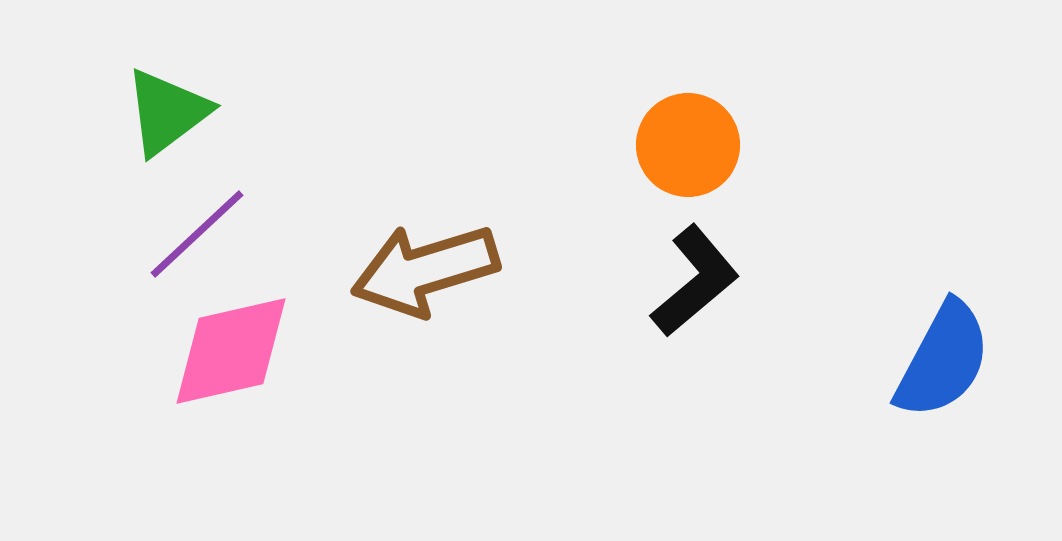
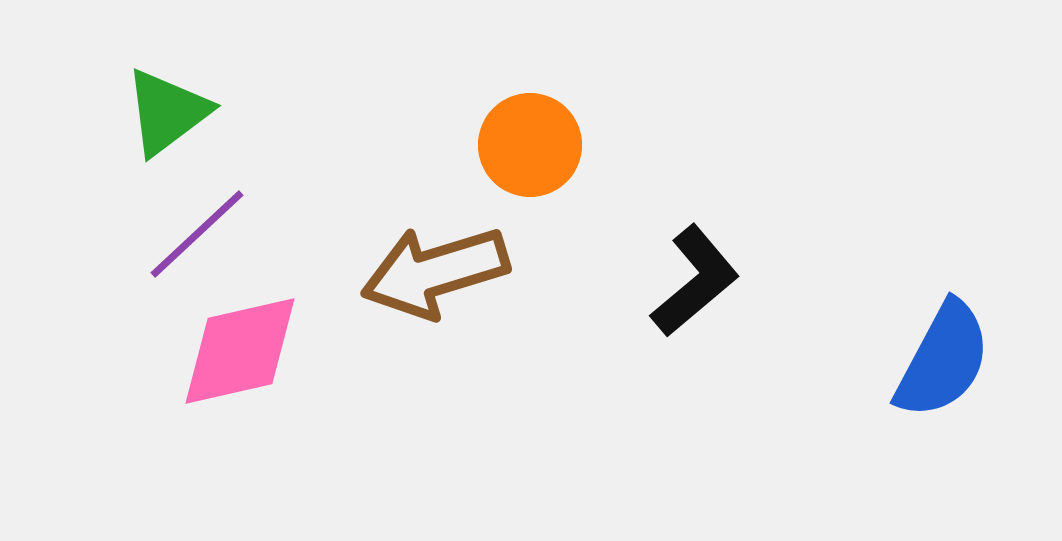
orange circle: moved 158 px left
brown arrow: moved 10 px right, 2 px down
pink diamond: moved 9 px right
